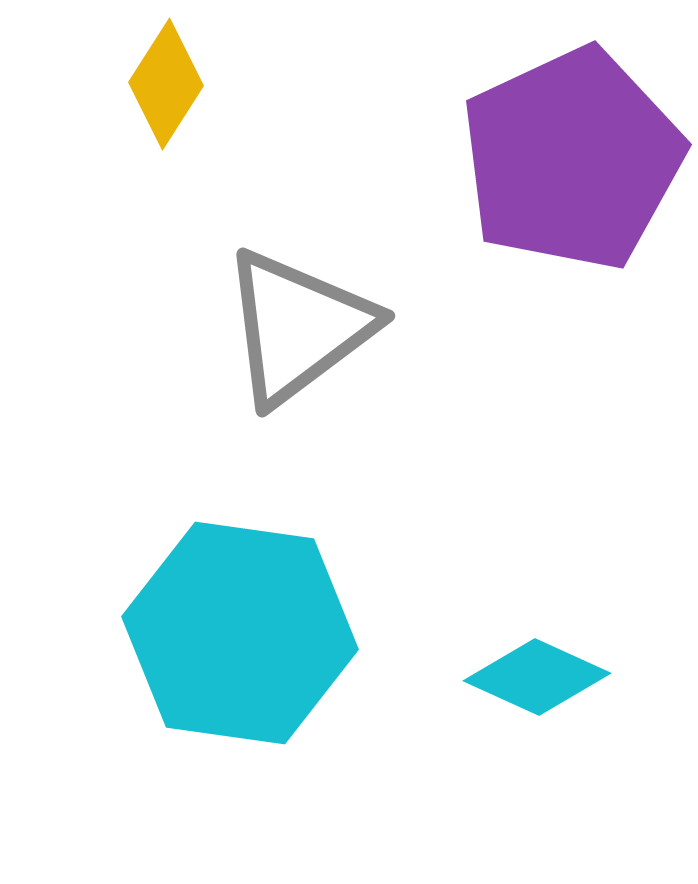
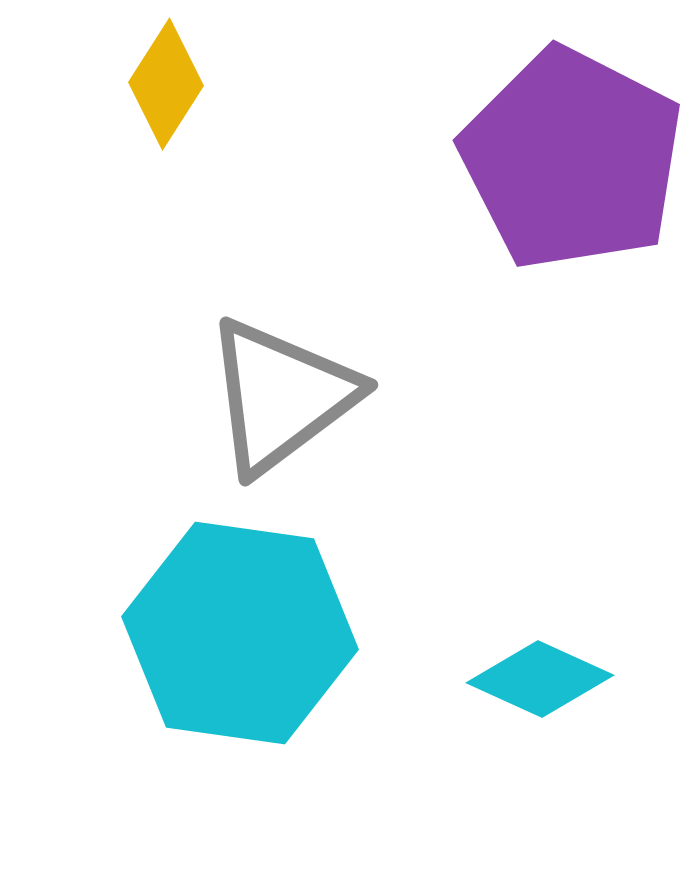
purple pentagon: rotated 20 degrees counterclockwise
gray triangle: moved 17 px left, 69 px down
cyan diamond: moved 3 px right, 2 px down
